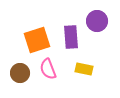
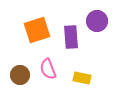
orange square: moved 10 px up
yellow rectangle: moved 2 px left, 9 px down
brown circle: moved 2 px down
